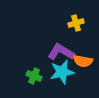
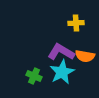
yellow cross: rotated 14 degrees clockwise
orange semicircle: moved 2 px right, 5 px up
cyan star: rotated 15 degrees counterclockwise
